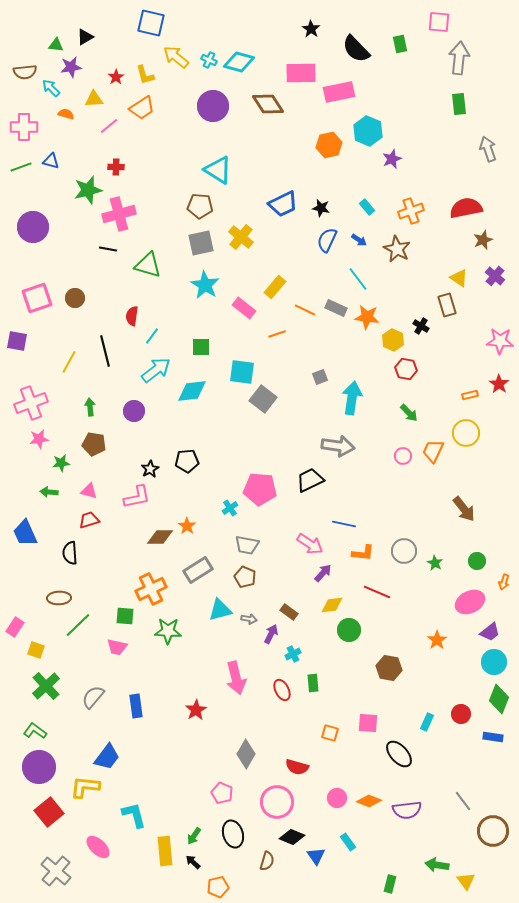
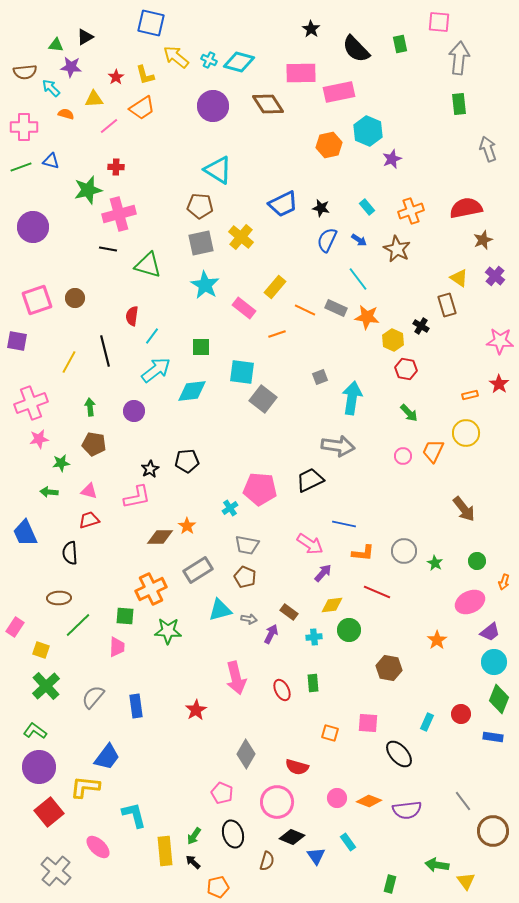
purple star at (71, 67): rotated 15 degrees clockwise
pink square at (37, 298): moved 2 px down
pink trapezoid at (117, 647): rotated 100 degrees counterclockwise
yellow square at (36, 650): moved 5 px right
cyan cross at (293, 654): moved 21 px right, 17 px up; rotated 21 degrees clockwise
